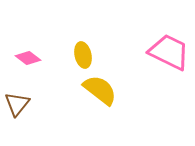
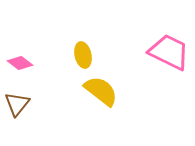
pink diamond: moved 8 px left, 5 px down
yellow semicircle: moved 1 px right, 1 px down
